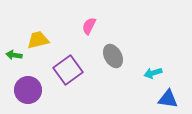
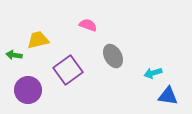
pink semicircle: moved 1 px left, 1 px up; rotated 84 degrees clockwise
blue triangle: moved 3 px up
